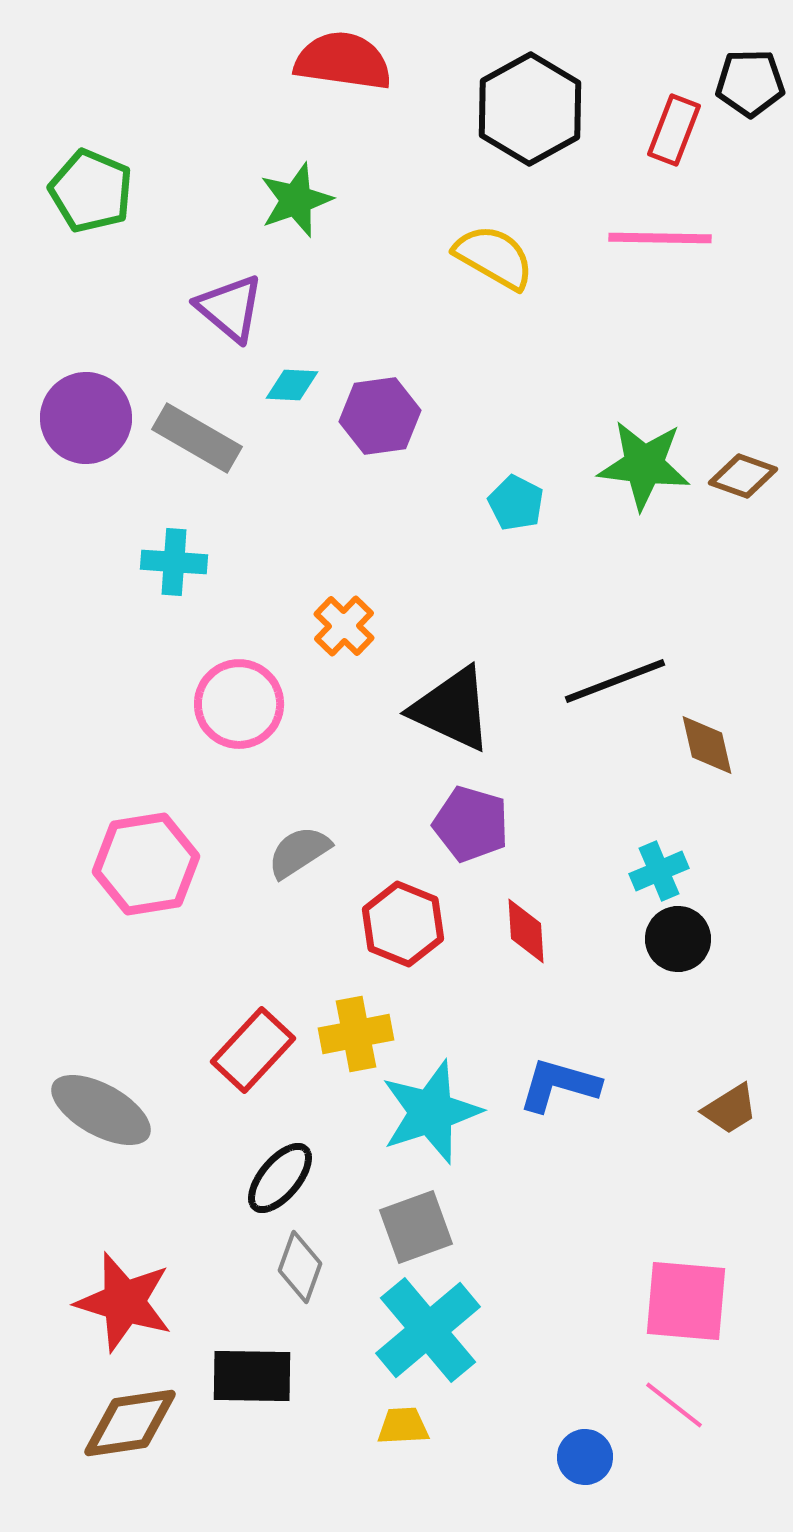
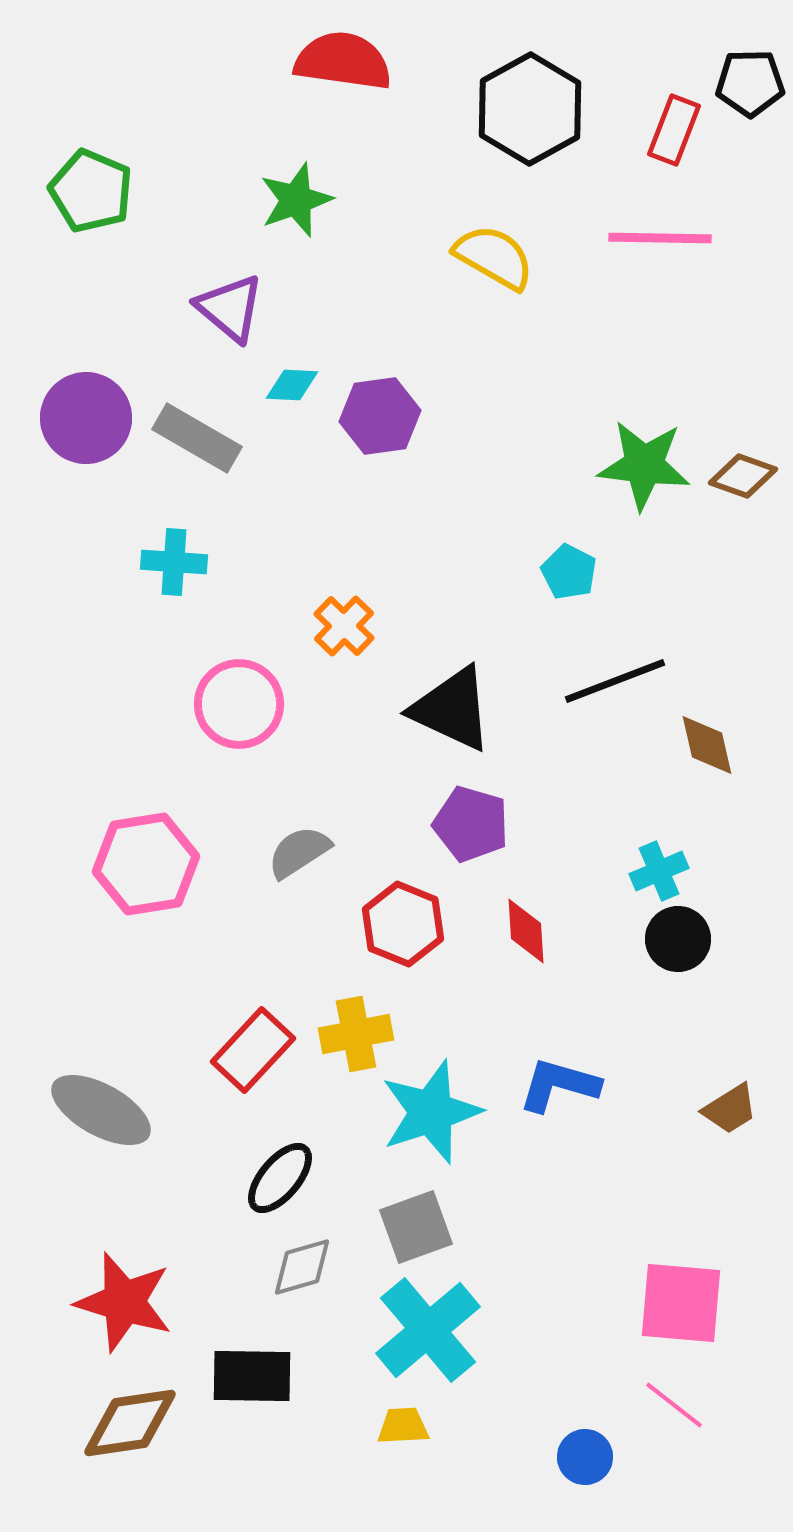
cyan pentagon at (516, 503): moved 53 px right, 69 px down
gray diamond at (300, 1267): moved 2 px right; rotated 54 degrees clockwise
pink square at (686, 1301): moved 5 px left, 2 px down
